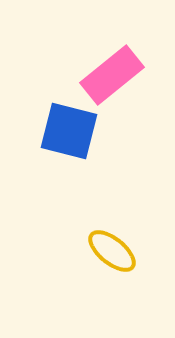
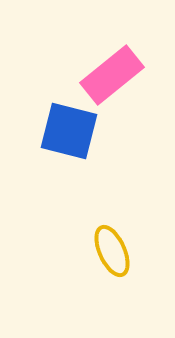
yellow ellipse: rotated 27 degrees clockwise
